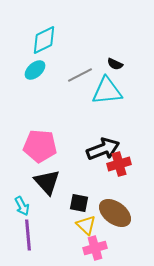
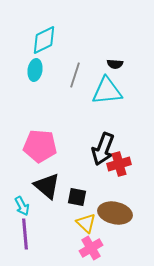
black semicircle: rotated 21 degrees counterclockwise
cyan ellipse: rotated 40 degrees counterclockwise
gray line: moved 5 px left; rotated 45 degrees counterclockwise
black arrow: rotated 132 degrees clockwise
black triangle: moved 4 px down; rotated 8 degrees counterclockwise
black square: moved 2 px left, 6 px up
brown ellipse: rotated 24 degrees counterclockwise
yellow triangle: moved 2 px up
purple line: moved 3 px left, 1 px up
pink cross: moved 4 px left; rotated 15 degrees counterclockwise
